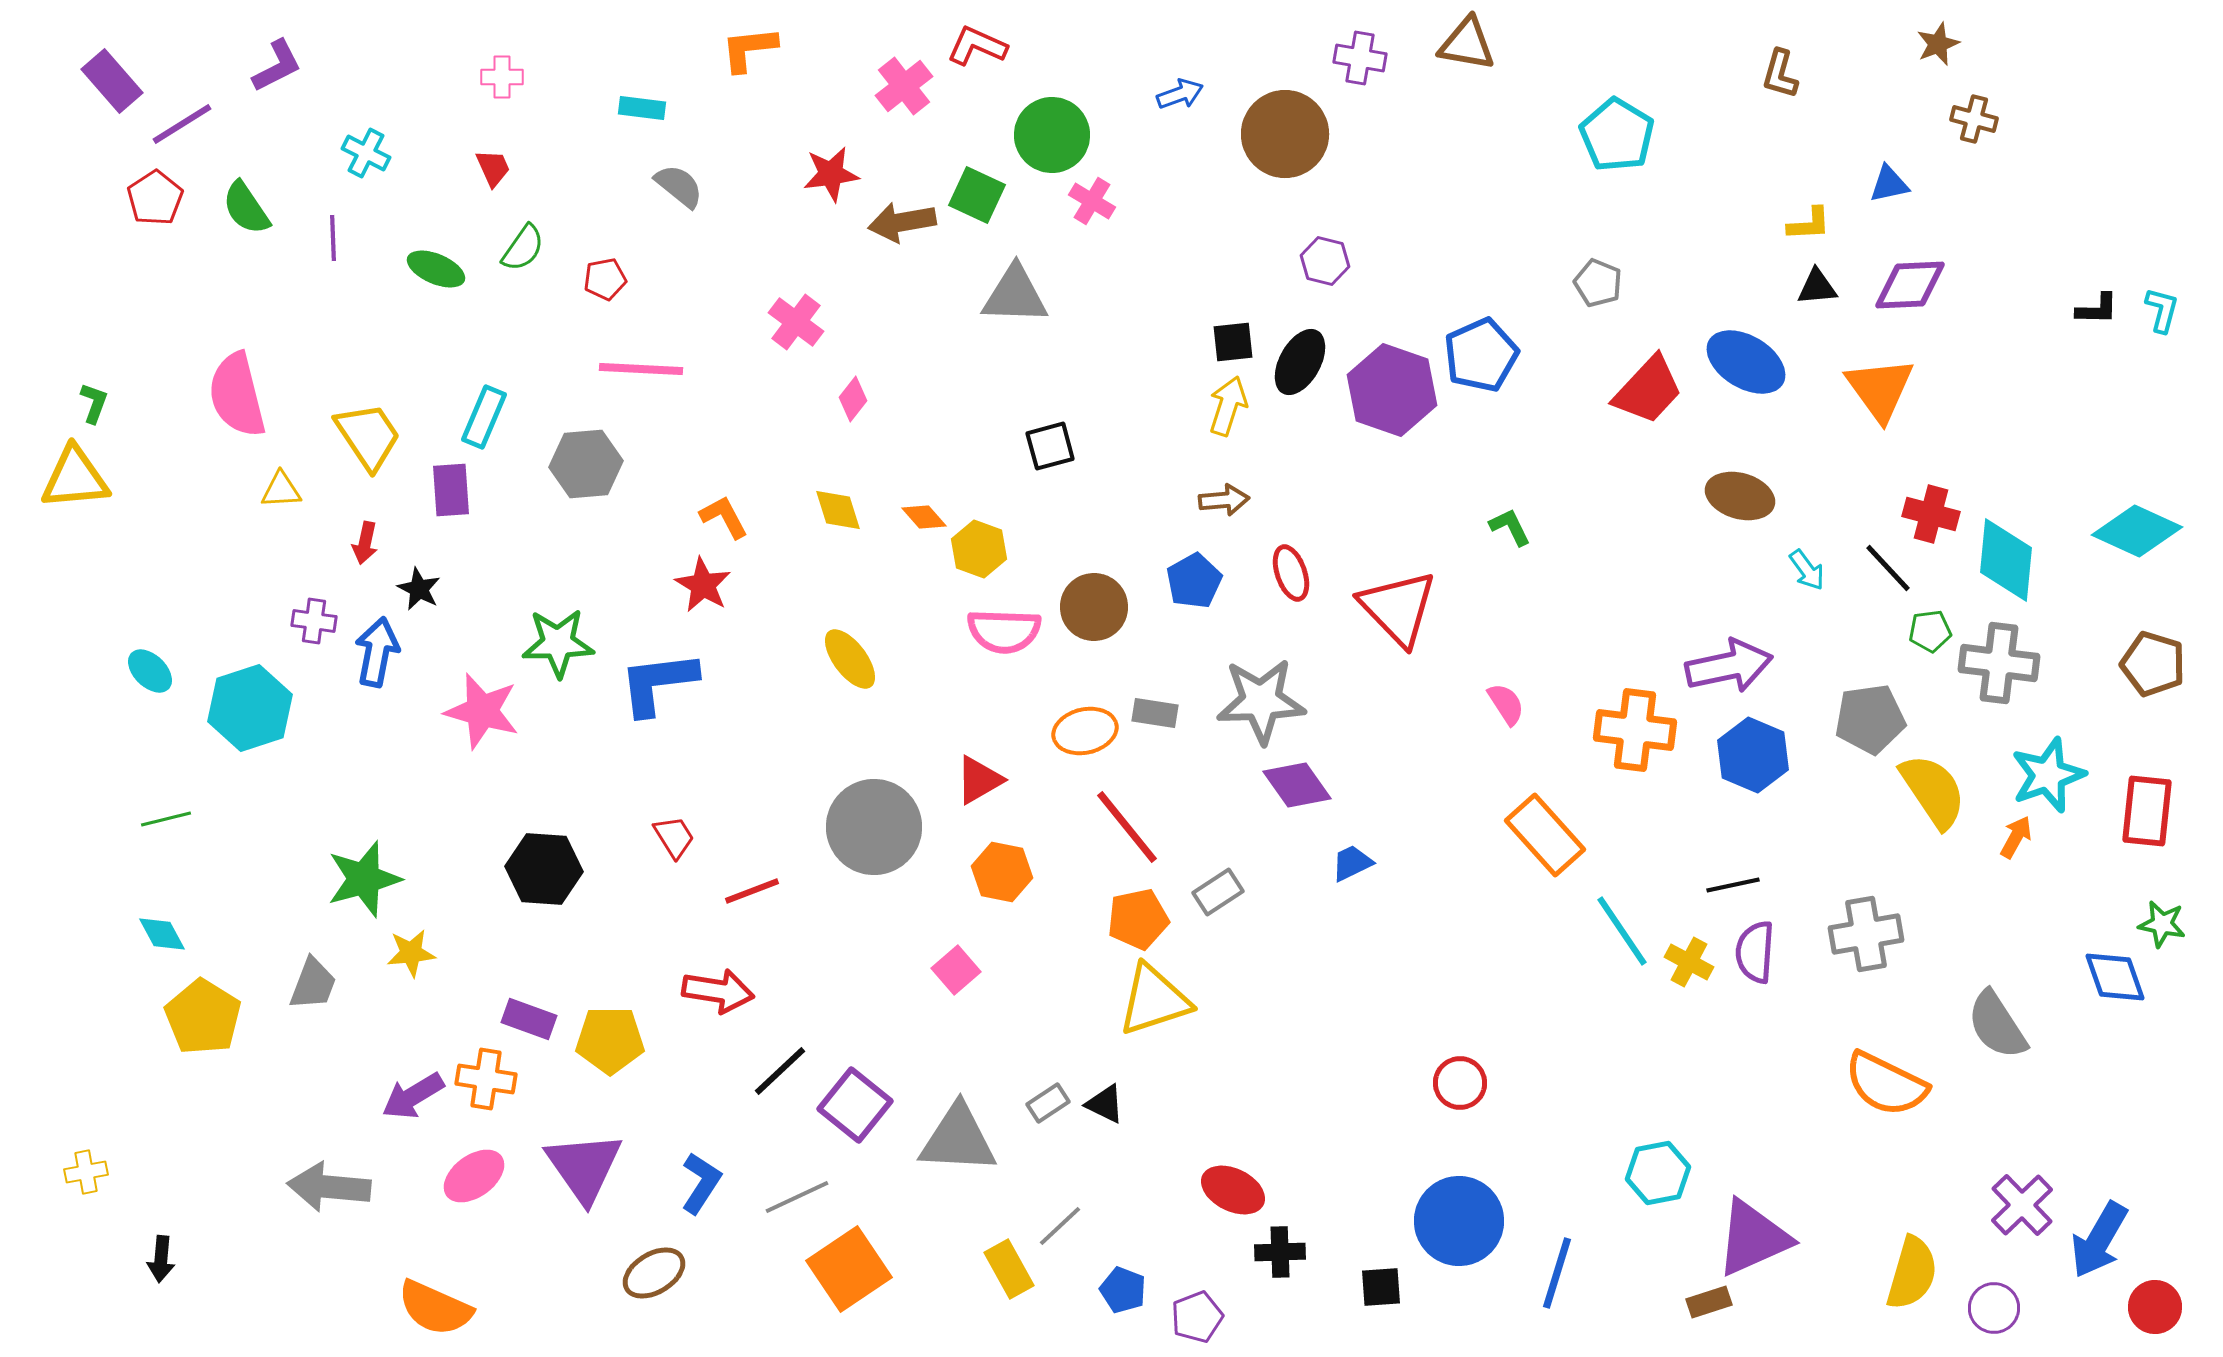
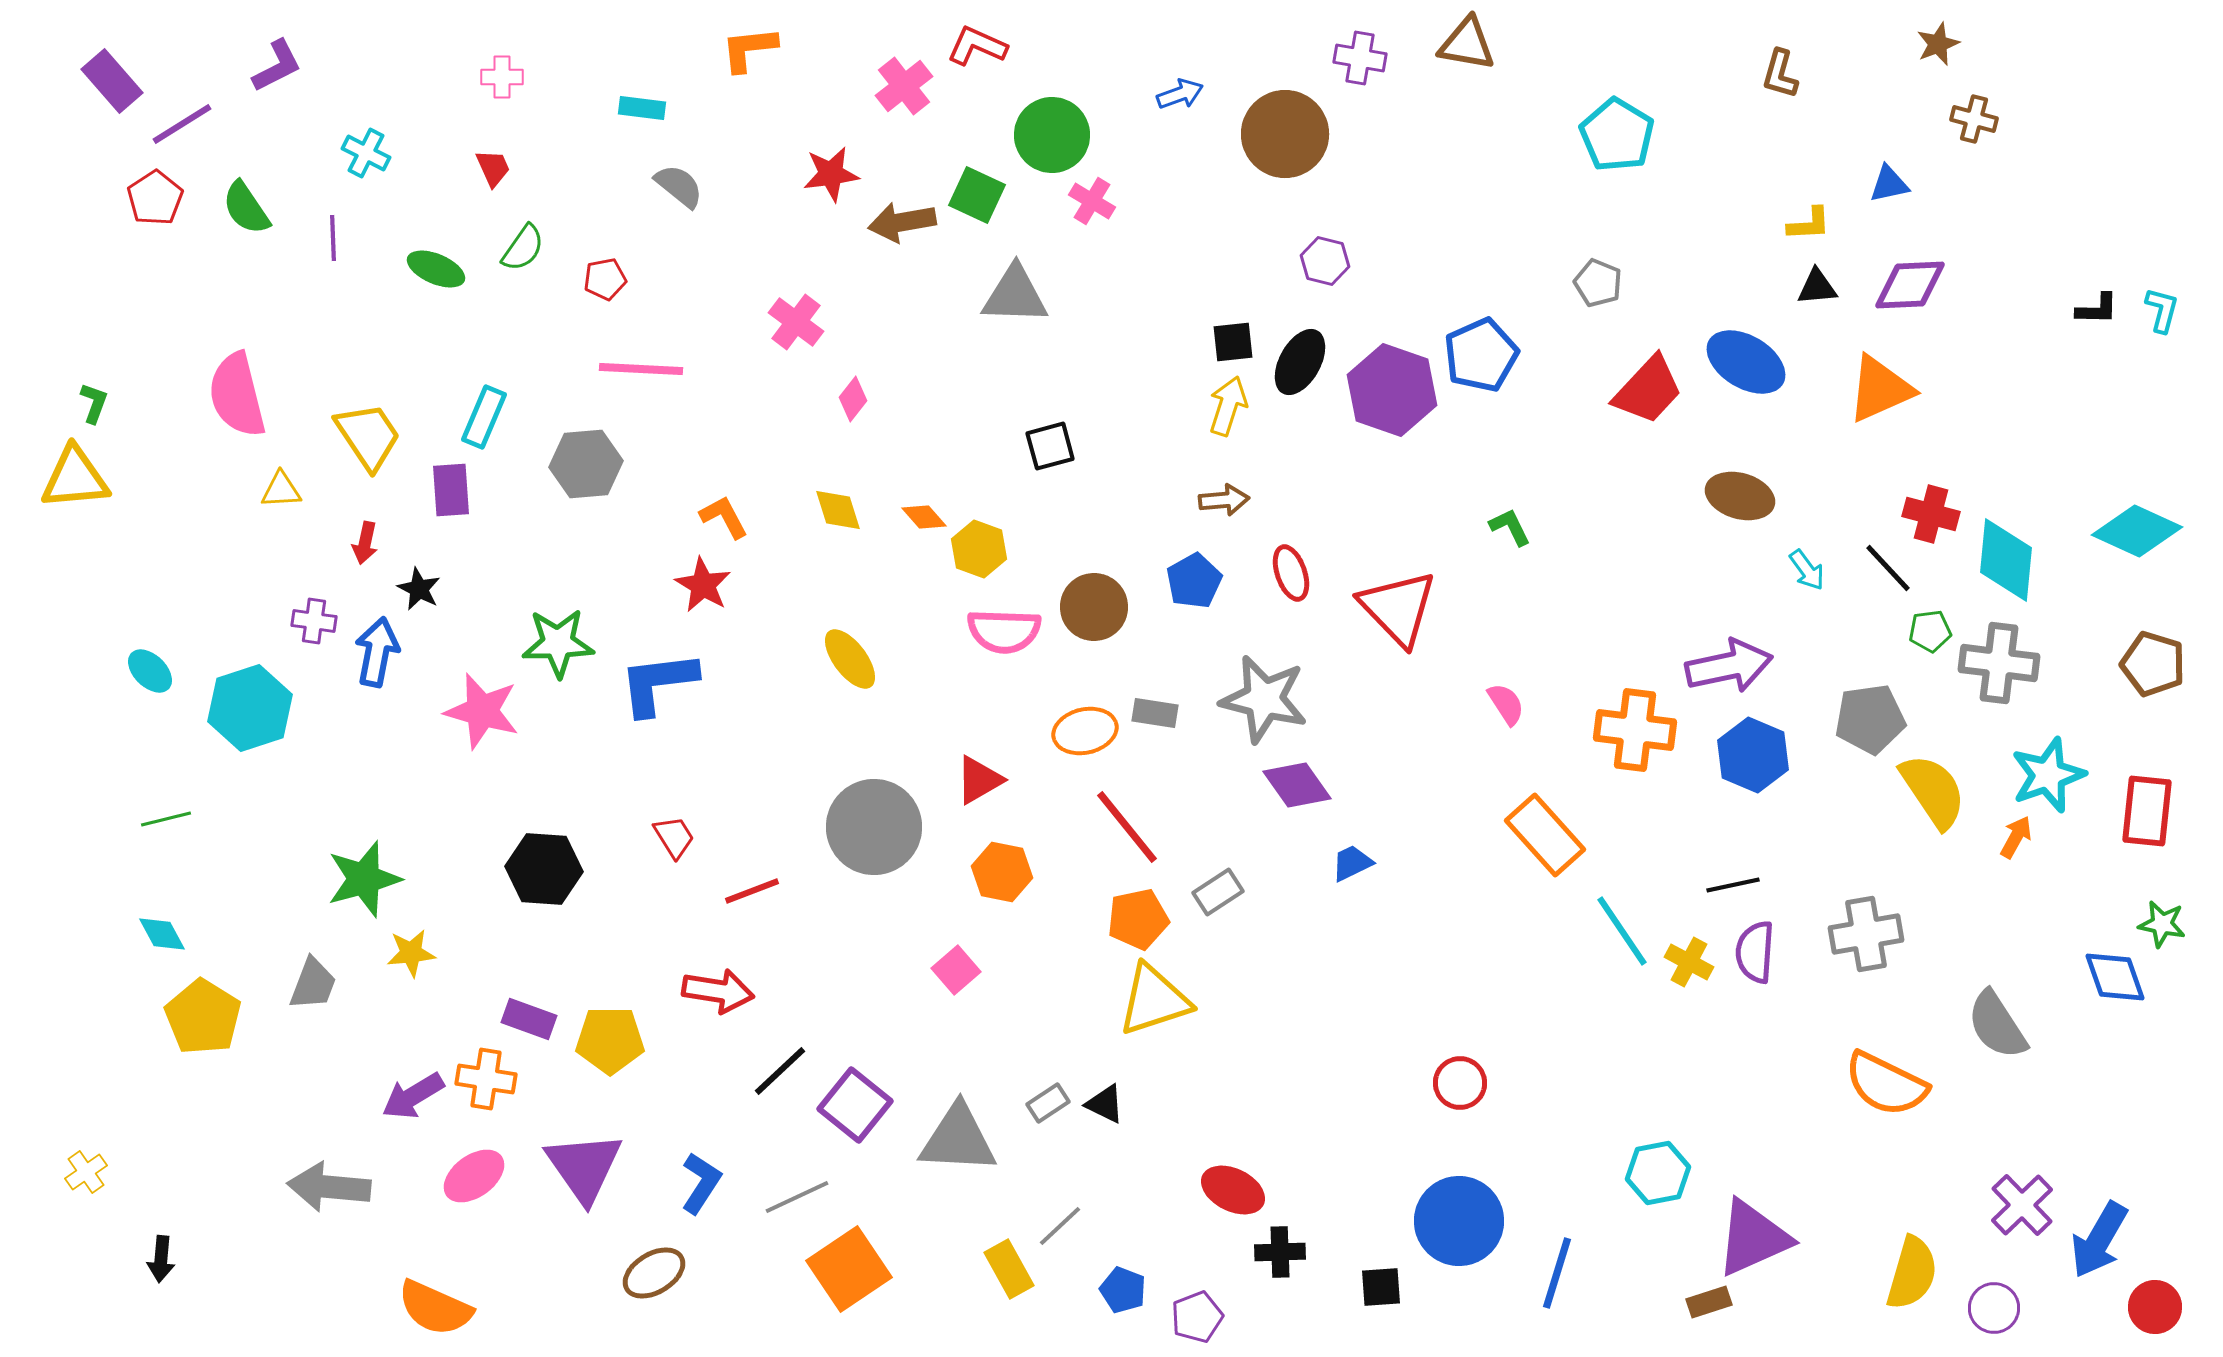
orange triangle at (1880, 389): rotated 42 degrees clockwise
gray star at (1261, 701): moved 3 px right, 2 px up; rotated 16 degrees clockwise
yellow cross at (86, 1172): rotated 24 degrees counterclockwise
